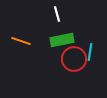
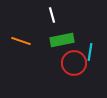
white line: moved 5 px left, 1 px down
red circle: moved 4 px down
